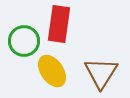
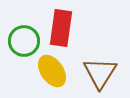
red rectangle: moved 2 px right, 4 px down
brown triangle: moved 1 px left
